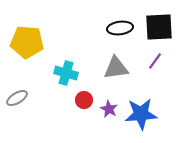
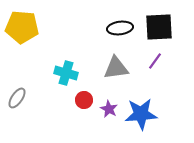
yellow pentagon: moved 5 px left, 15 px up
gray ellipse: rotated 25 degrees counterclockwise
